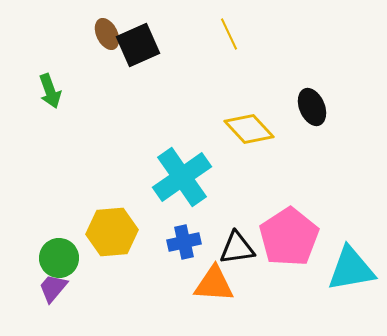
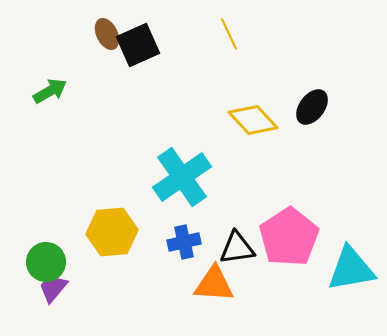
green arrow: rotated 100 degrees counterclockwise
black ellipse: rotated 60 degrees clockwise
yellow diamond: moved 4 px right, 9 px up
green circle: moved 13 px left, 4 px down
